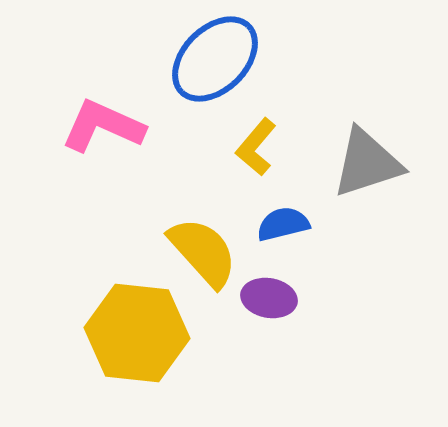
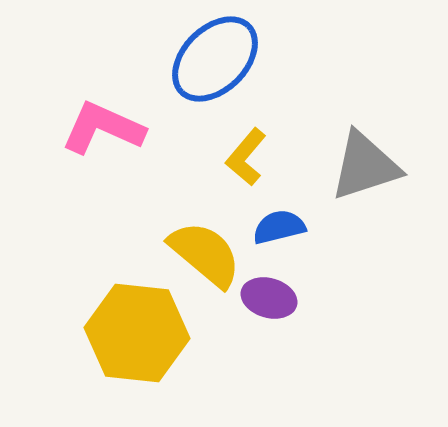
pink L-shape: moved 2 px down
yellow L-shape: moved 10 px left, 10 px down
gray triangle: moved 2 px left, 3 px down
blue semicircle: moved 4 px left, 3 px down
yellow semicircle: moved 2 px right, 2 px down; rotated 8 degrees counterclockwise
purple ellipse: rotated 6 degrees clockwise
